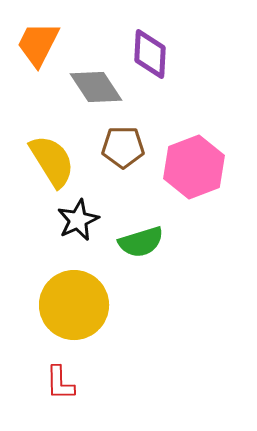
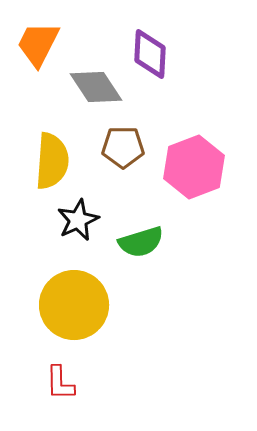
yellow semicircle: rotated 36 degrees clockwise
